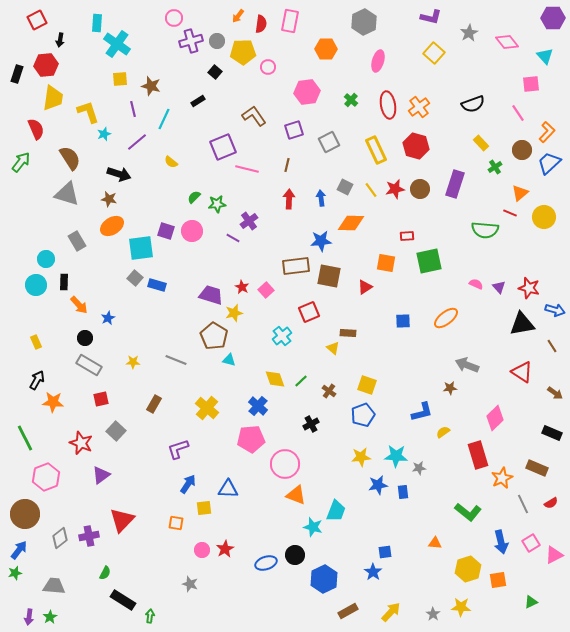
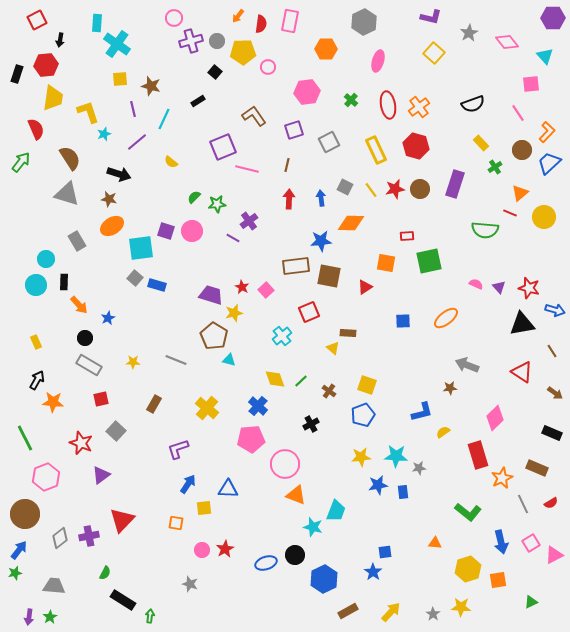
brown line at (552, 346): moved 5 px down
